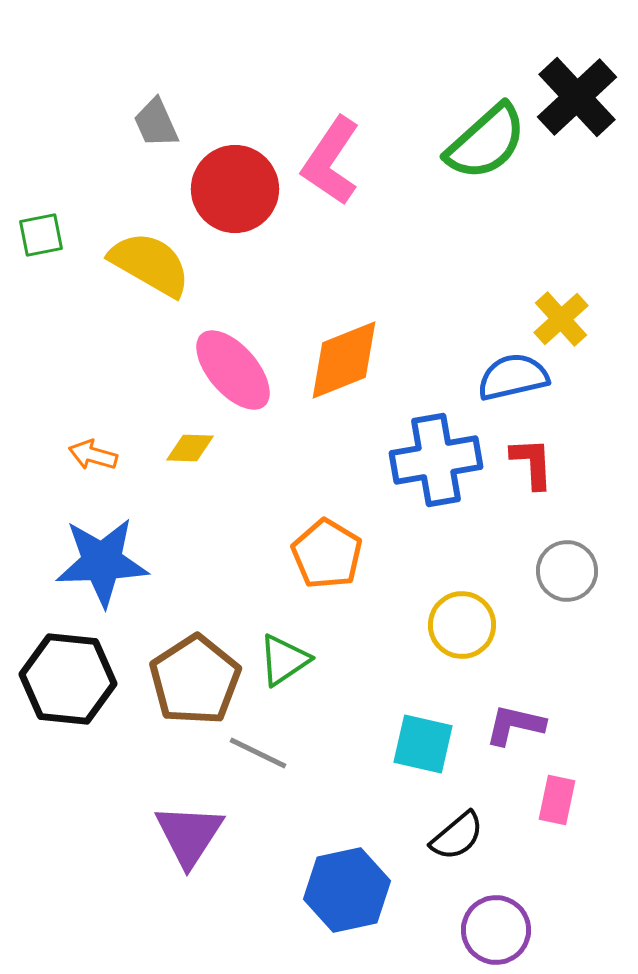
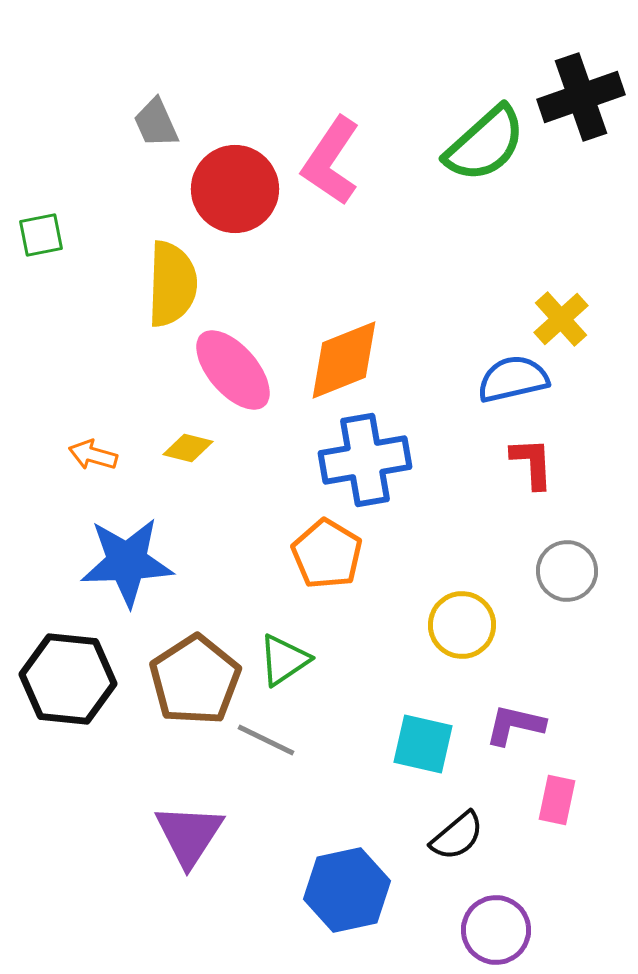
black cross: moved 4 px right; rotated 24 degrees clockwise
green semicircle: moved 1 px left, 2 px down
yellow semicircle: moved 22 px right, 20 px down; rotated 62 degrees clockwise
blue semicircle: moved 2 px down
yellow diamond: moved 2 px left; rotated 12 degrees clockwise
blue cross: moved 71 px left
blue star: moved 25 px right
gray line: moved 8 px right, 13 px up
